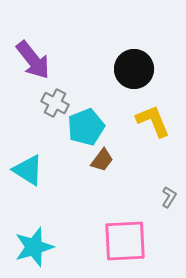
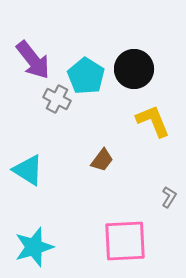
gray cross: moved 2 px right, 4 px up
cyan pentagon: moved 51 px up; rotated 18 degrees counterclockwise
